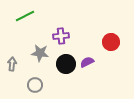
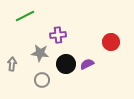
purple cross: moved 3 px left, 1 px up
purple semicircle: moved 2 px down
gray circle: moved 7 px right, 5 px up
